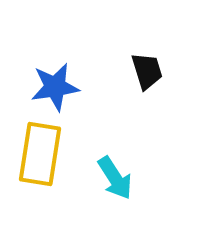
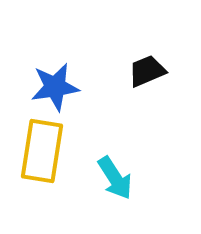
black trapezoid: rotated 96 degrees counterclockwise
yellow rectangle: moved 2 px right, 3 px up
